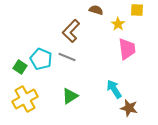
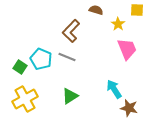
pink trapezoid: rotated 15 degrees counterclockwise
